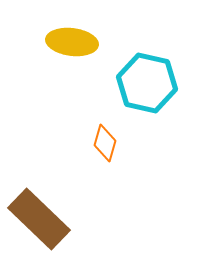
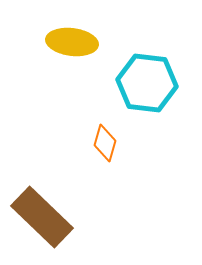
cyan hexagon: rotated 6 degrees counterclockwise
brown rectangle: moved 3 px right, 2 px up
